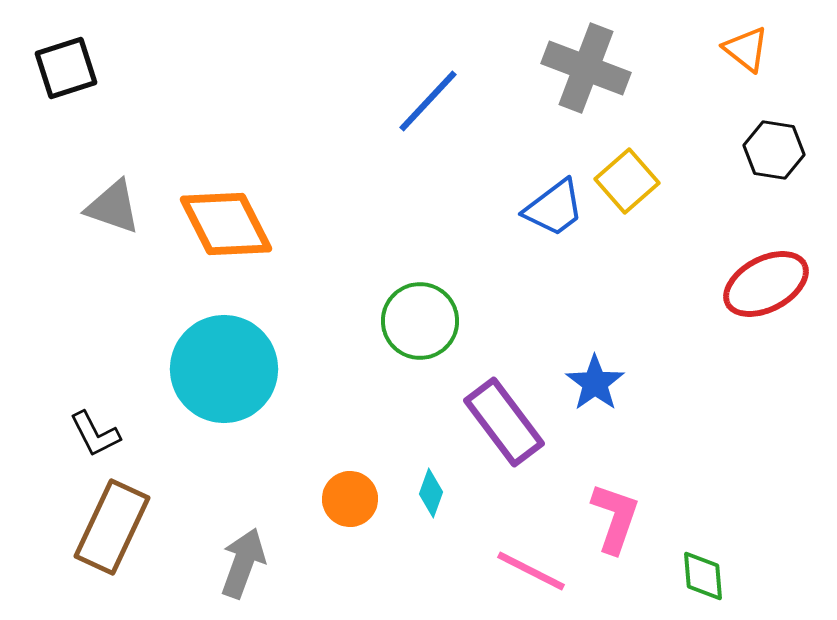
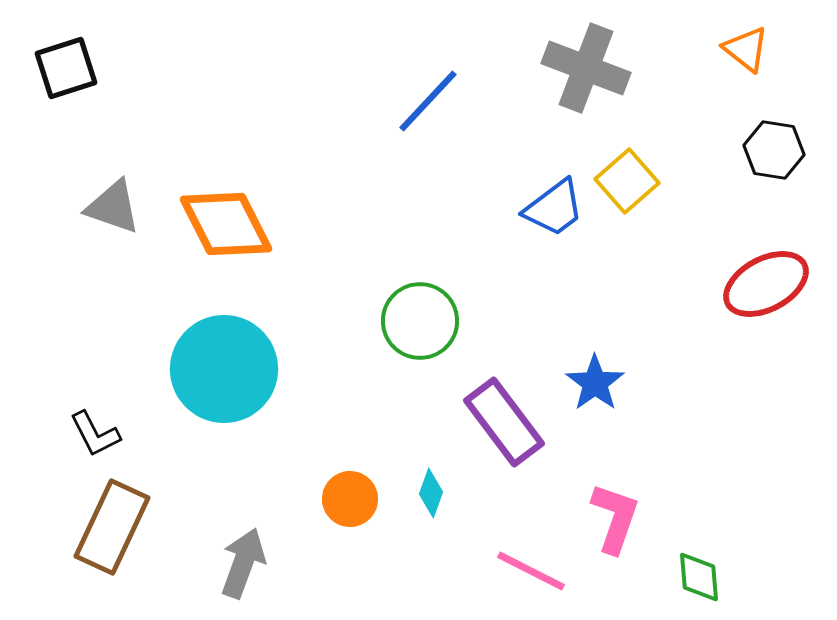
green diamond: moved 4 px left, 1 px down
